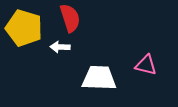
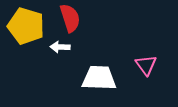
yellow pentagon: moved 2 px right, 2 px up
pink triangle: rotated 40 degrees clockwise
